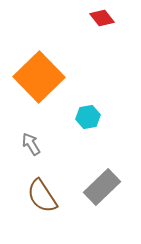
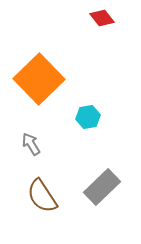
orange square: moved 2 px down
